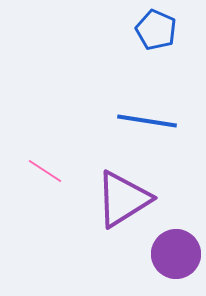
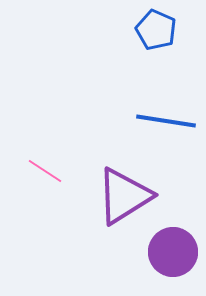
blue line: moved 19 px right
purple triangle: moved 1 px right, 3 px up
purple circle: moved 3 px left, 2 px up
